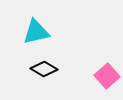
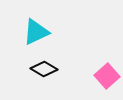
cyan triangle: rotated 12 degrees counterclockwise
